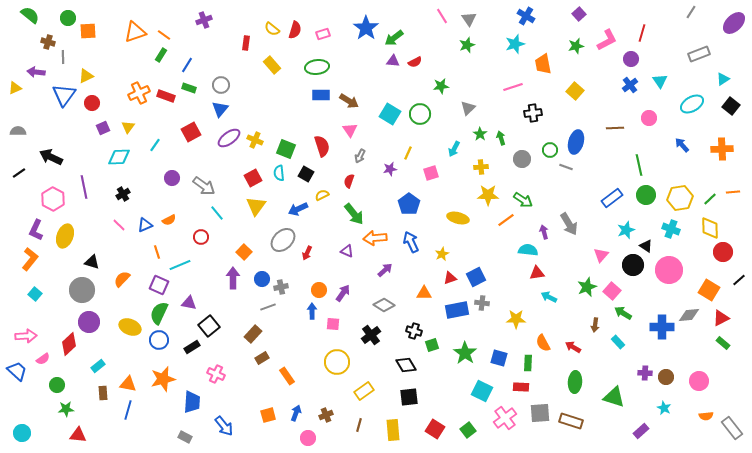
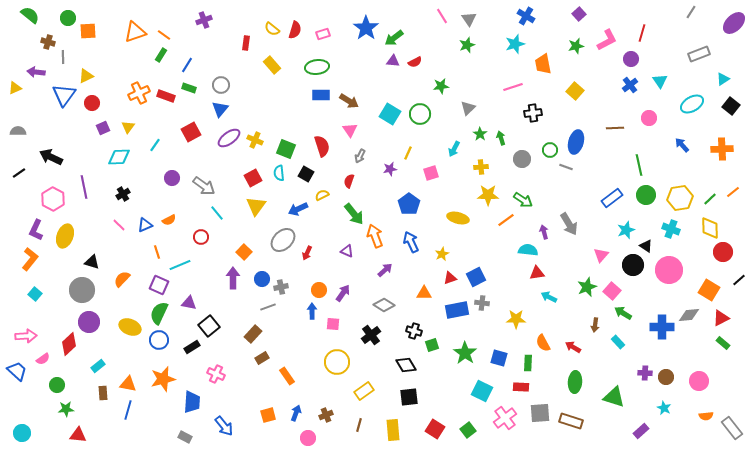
orange line at (733, 192): rotated 32 degrees counterclockwise
orange arrow at (375, 238): moved 2 px up; rotated 75 degrees clockwise
